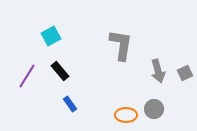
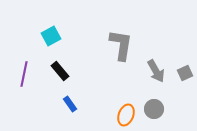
gray arrow: moved 2 px left; rotated 15 degrees counterclockwise
purple line: moved 3 px left, 2 px up; rotated 20 degrees counterclockwise
orange ellipse: rotated 70 degrees counterclockwise
